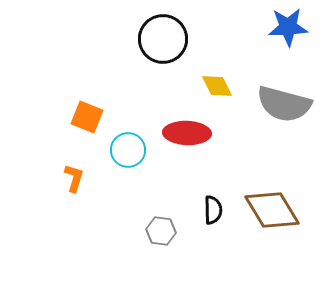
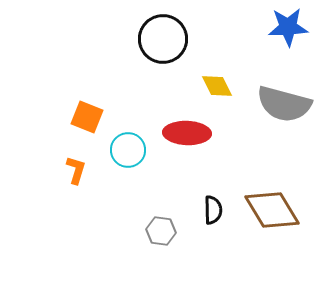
orange L-shape: moved 2 px right, 8 px up
